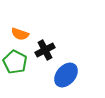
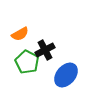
orange semicircle: rotated 48 degrees counterclockwise
green pentagon: moved 12 px right
